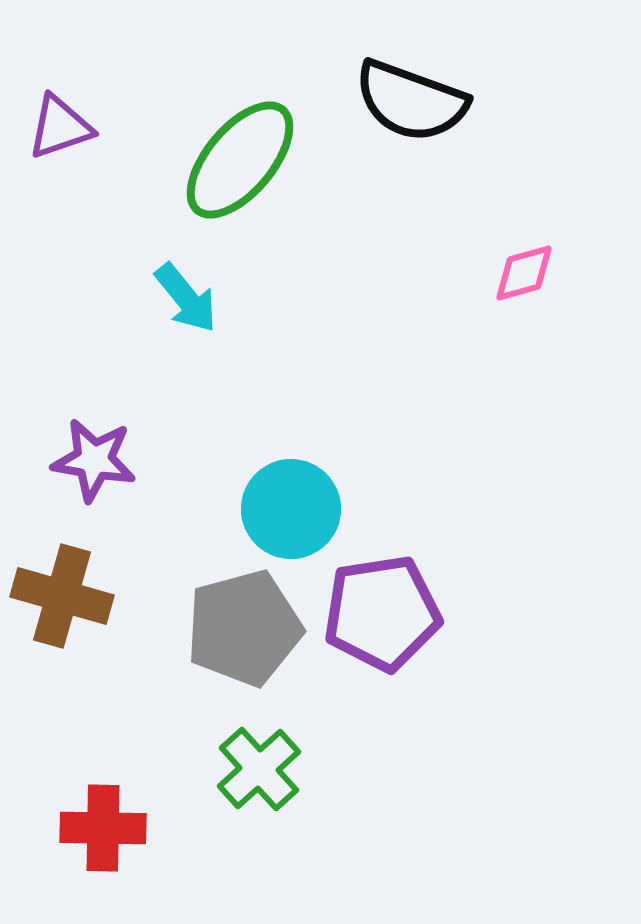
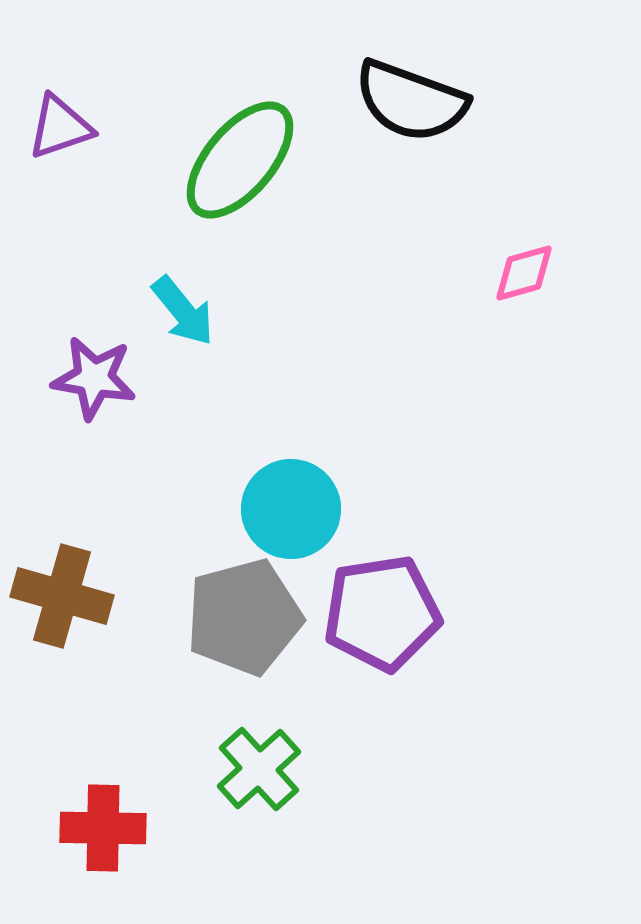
cyan arrow: moved 3 px left, 13 px down
purple star: moved 82 px up
gray pentagon: moved 11 px up
